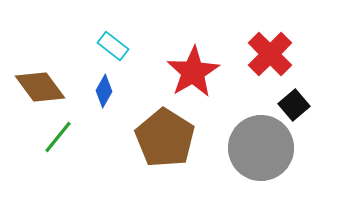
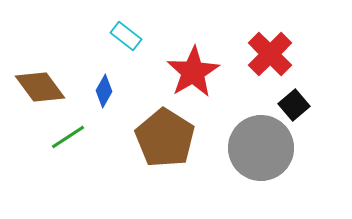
cyan rectangle: moved 13 px right, 10 px up
green line: moved 10 px right; rotated 18 degrees clockwise
